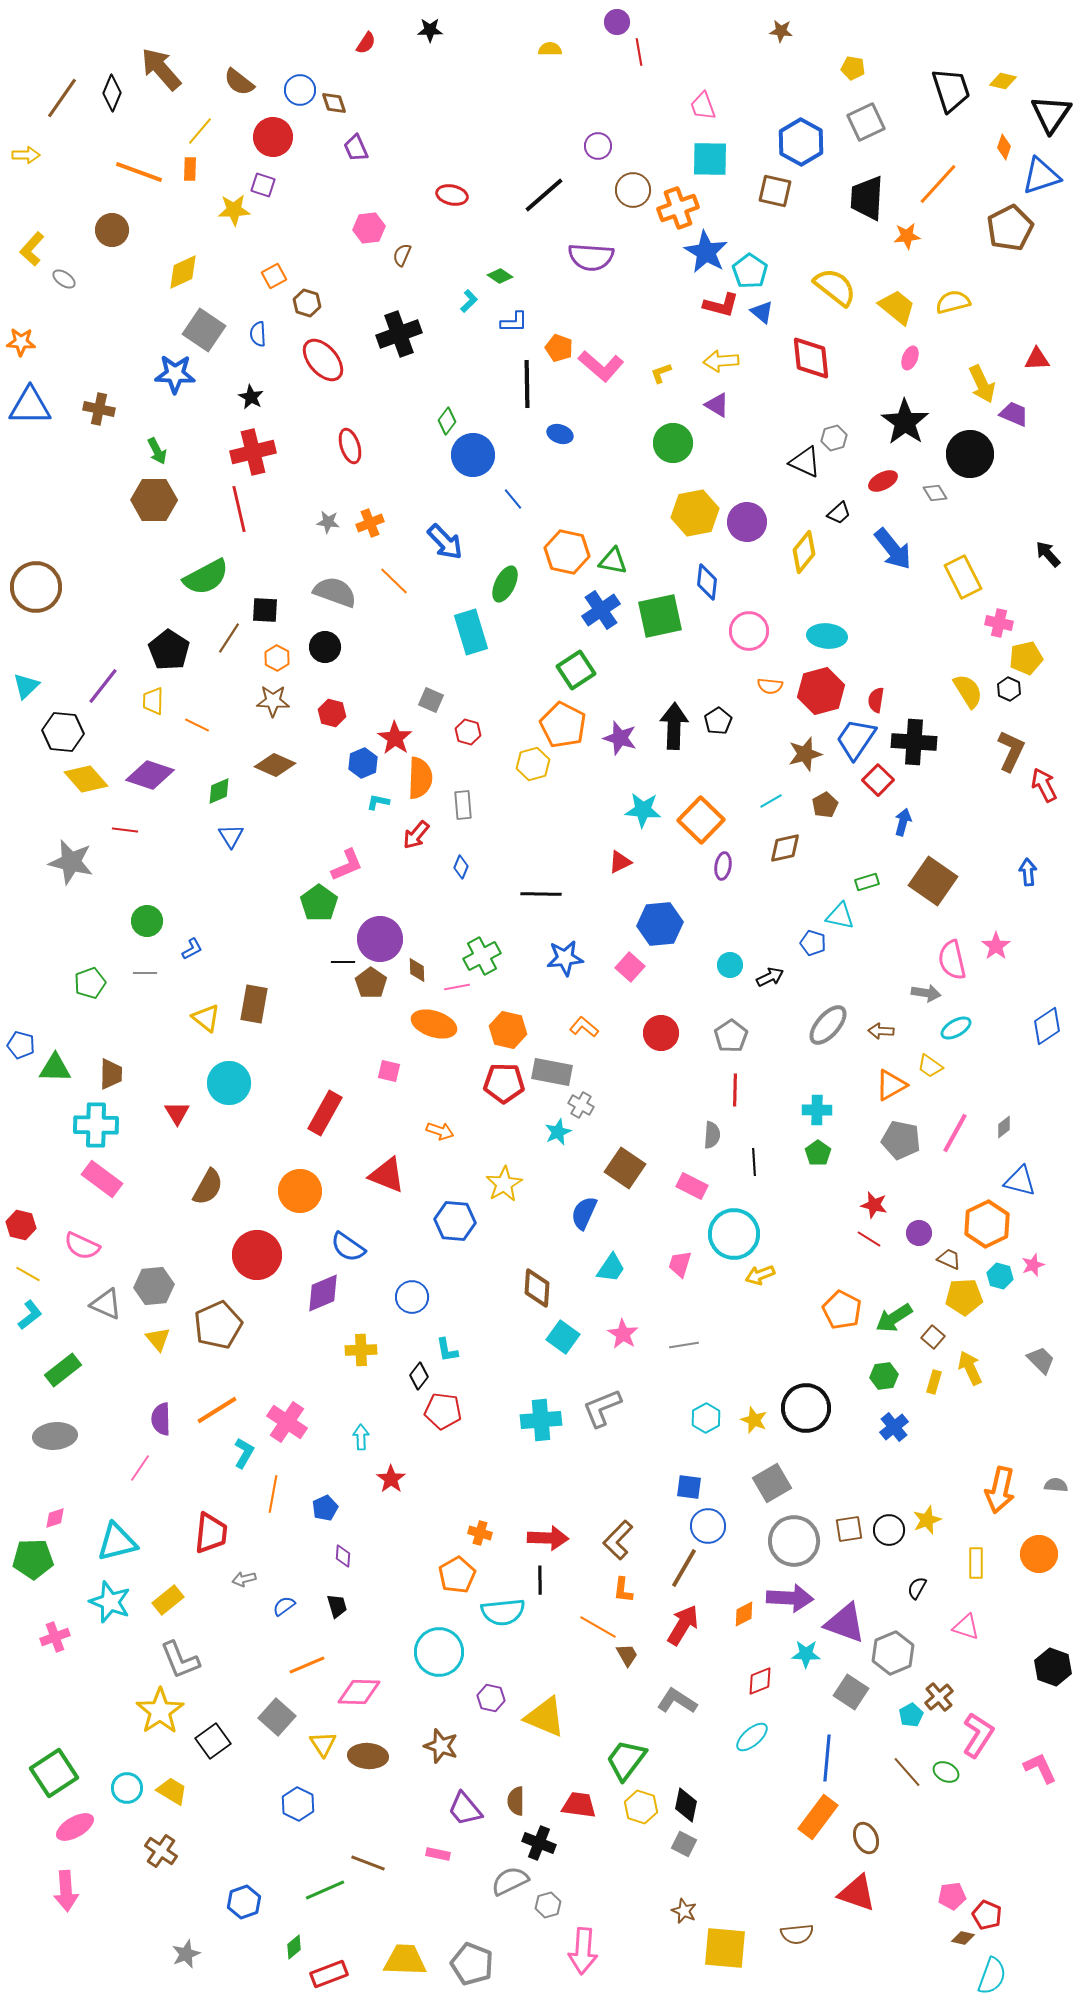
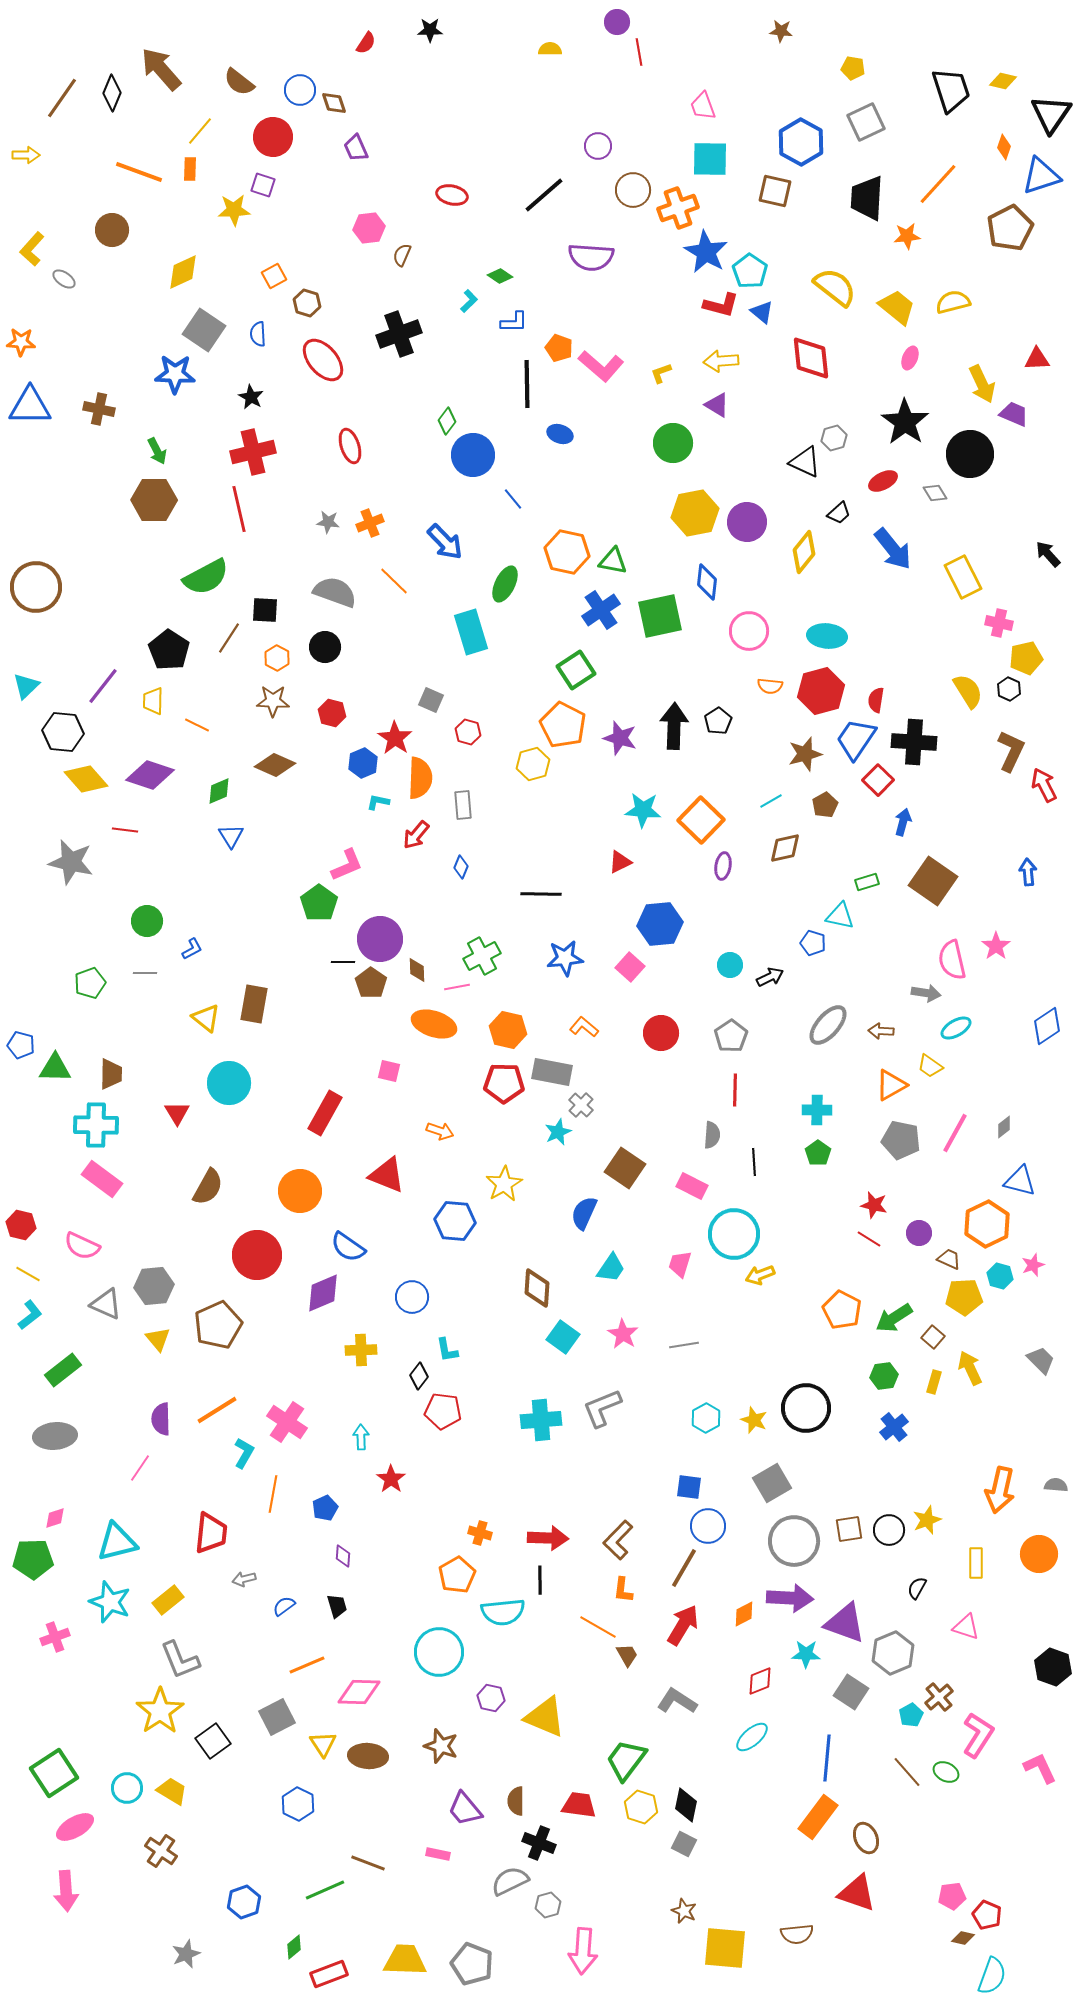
gray cross at (581, 1105): rotated 15 degrees clockwise
gray square at (277, 1717): rotated 21 degrees clockwise
